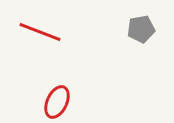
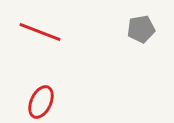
red ellipse: moved 16 px left
